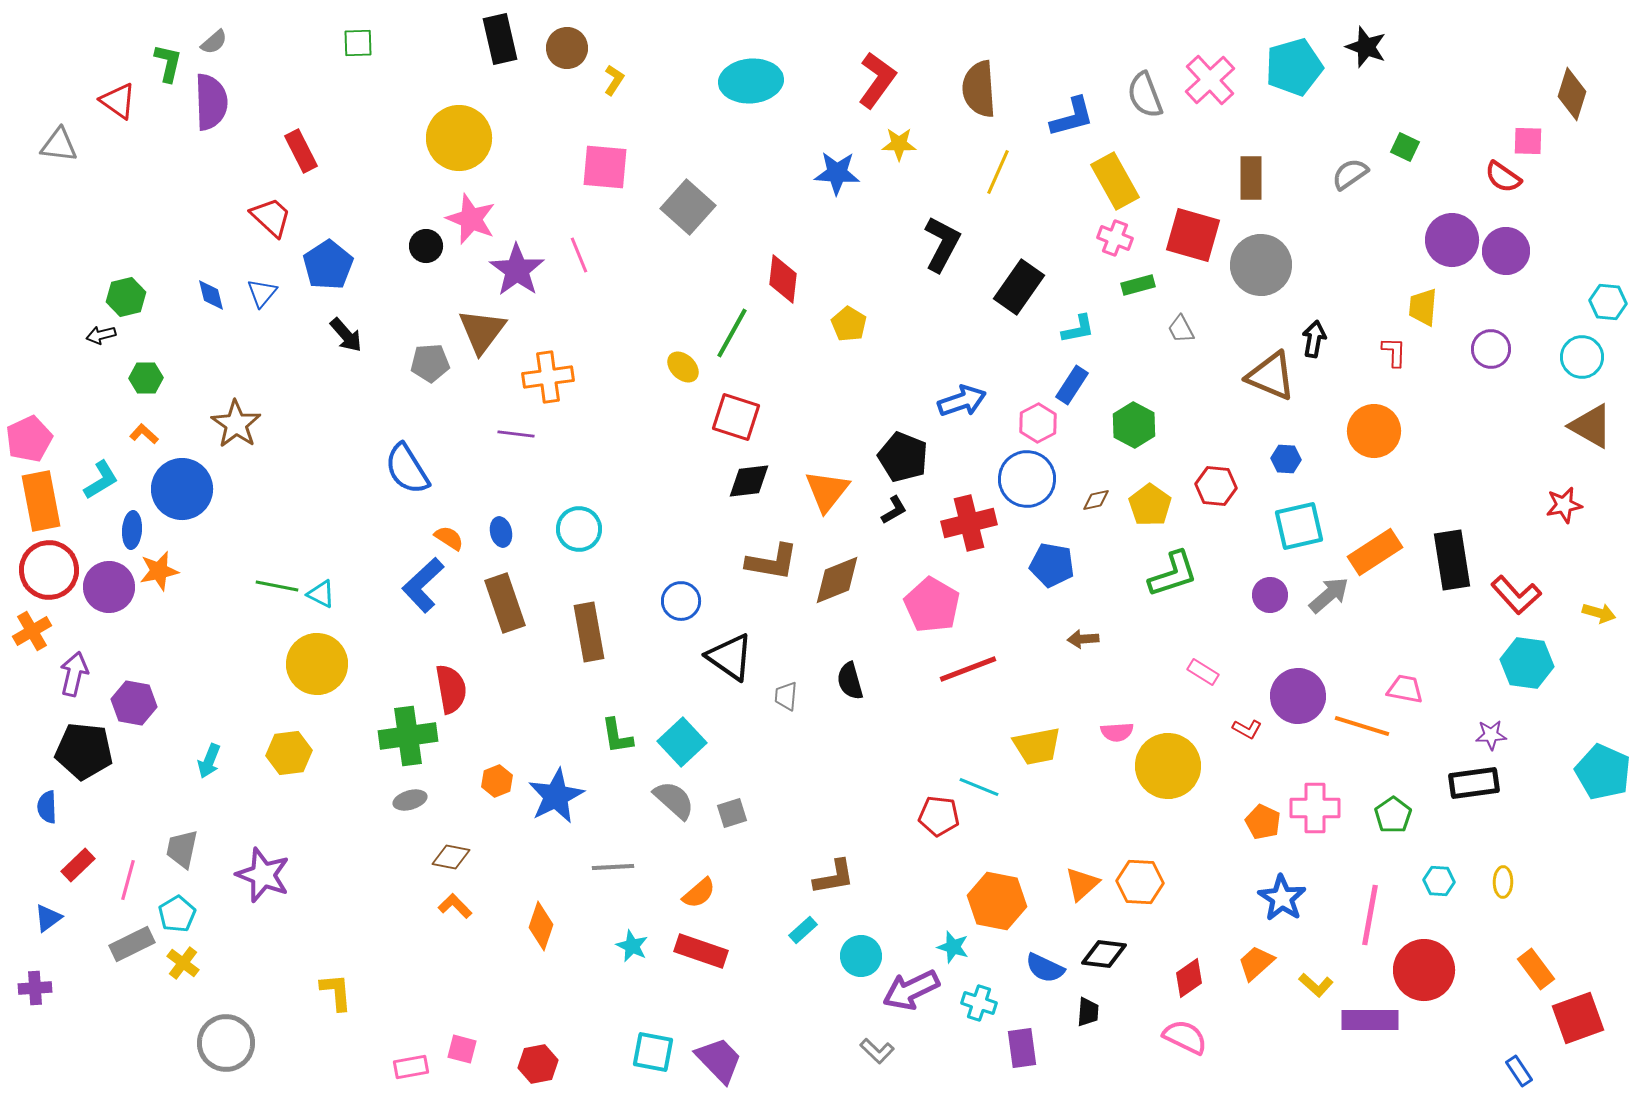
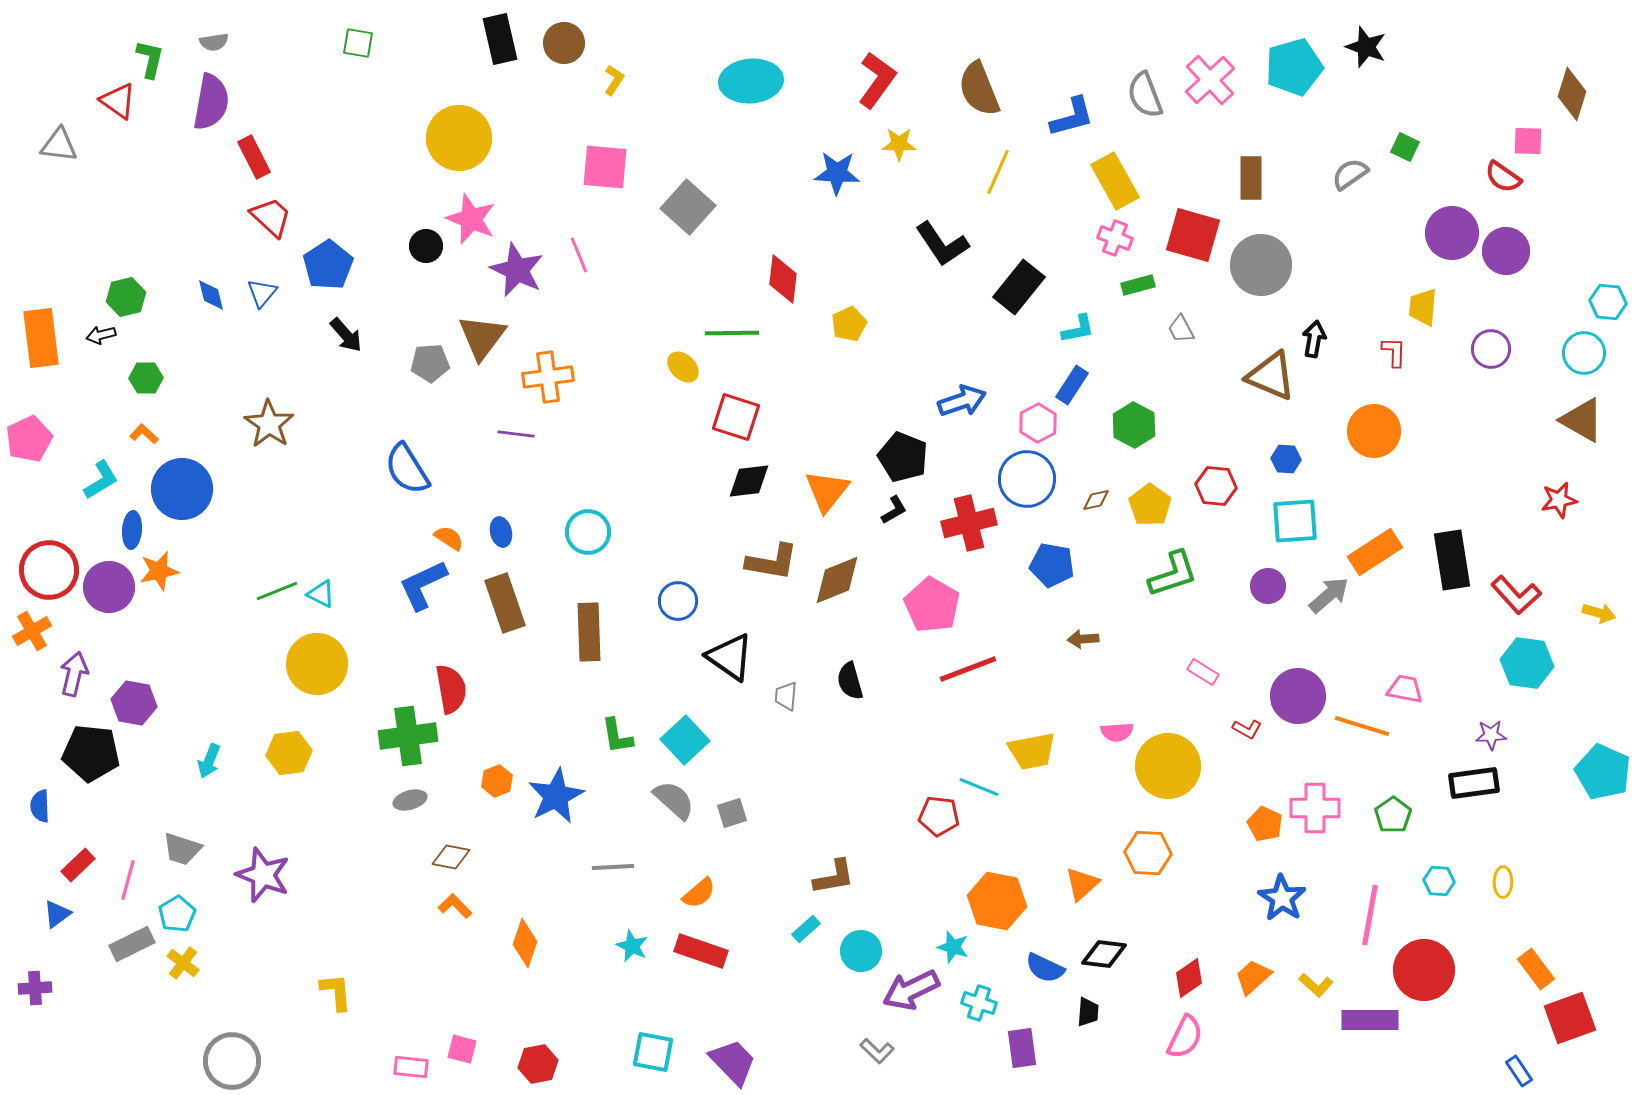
gray semicircle at (214, 42): rotated 32 degrees clockwise
green square at (358, 43): rotated 12 degrees clockwise
brown circle at (567, 48): moved 3 px left, 5 px up
green L-shape at (168, 63): moved 18 px left, 4 px up
brown semicircle at (979, 89): rotated 18 degrees counterclockwise
purple semicircle at (211, 102): rotated 12 degrees clockwise
red rectangle at (301, 151): moved 47 px left, 6 px down
purple circle at (1452, 240): moved 7 px up
black L-shape at (942, 244): rotated 118 degrees clockwise
purple star at (517, 270): rotated 10 degrees counterclockwise
black rectangle at (1019, 287): rotated 4 degrees clockwise
yellow pentagon at (849, 324): rotated 16 degrees clockwise
brown triangle at (482, 331): moved 6 px down
green line at (732, 333): rotated 60 degrees clockwise
cyan circle at (1582, 357): moved 2 px right, 4 px up
brown star at (236, 424): moved 33 px right
brown triangle at (1591, 426): moved 9 px left, 6 px up
orange rectangle at (41, 501): moved 163 px up; rotated 4 degrees clockwise
red star at (1564, 505): moved 5 px left, 5 px up
cyan square at (1299, 526): moved 4 px left, 5 px up; rotated 9 degrees clockwise
cyan circle at (579, 529): moved 9 px right, 3 px down
blue L-shape at (423, 585): rotated 18 degrees clockwise
green line at (277, 586): moved 5 px down; rotated 33 degrees counterclockwise
purple circle at (1270, 595): moved 2 px left, 9 px up
blue circle at (681, 601): moved 3 px left
brown rectangle at (589, 632): rotated 8 degrees clockwise
cyan square at (682, 742): moved 3 px right, 2 px up
yellow trapezoid at (1037, 746): moved 5 px left, 5 px down
black pentagon at (84, 751): moved 7 px right, 2 px down
blue semicircle at (47, 807): moved 7 px left, 1 px up
orange pentagon at (1263, 822): moved 2 px right, 2 px down
gray trapezoid at (182, 849): rotated 84 degrees counterclockwise
orange hexagon at (1140, 882): moved 8 px right, 29 px up
blue triangle at (48, 918): moved 9 px right, 4 px up
orange diamond at (541, 926): moved 16 px left, 17 px down
cyan rectangle at (803, 930): moved 3 px right, 1 px up
cyan circle at (861, 956): moved 5 px up
orange trapezoid at (1256, 963): moved 3 px left, 14 px down
red square at (1578, 1018): moved 8 px left
pink semicircle at (1185, 1037): rotated 90 degrees clockwise
gray circle at (226, 1043): moved 6 px right, 18 px down
purple trapezoid at (719, 1060): moved 14 px right, 2 px down
pink rectangle at (411, 1067): rotated 16 degrees clockwise
